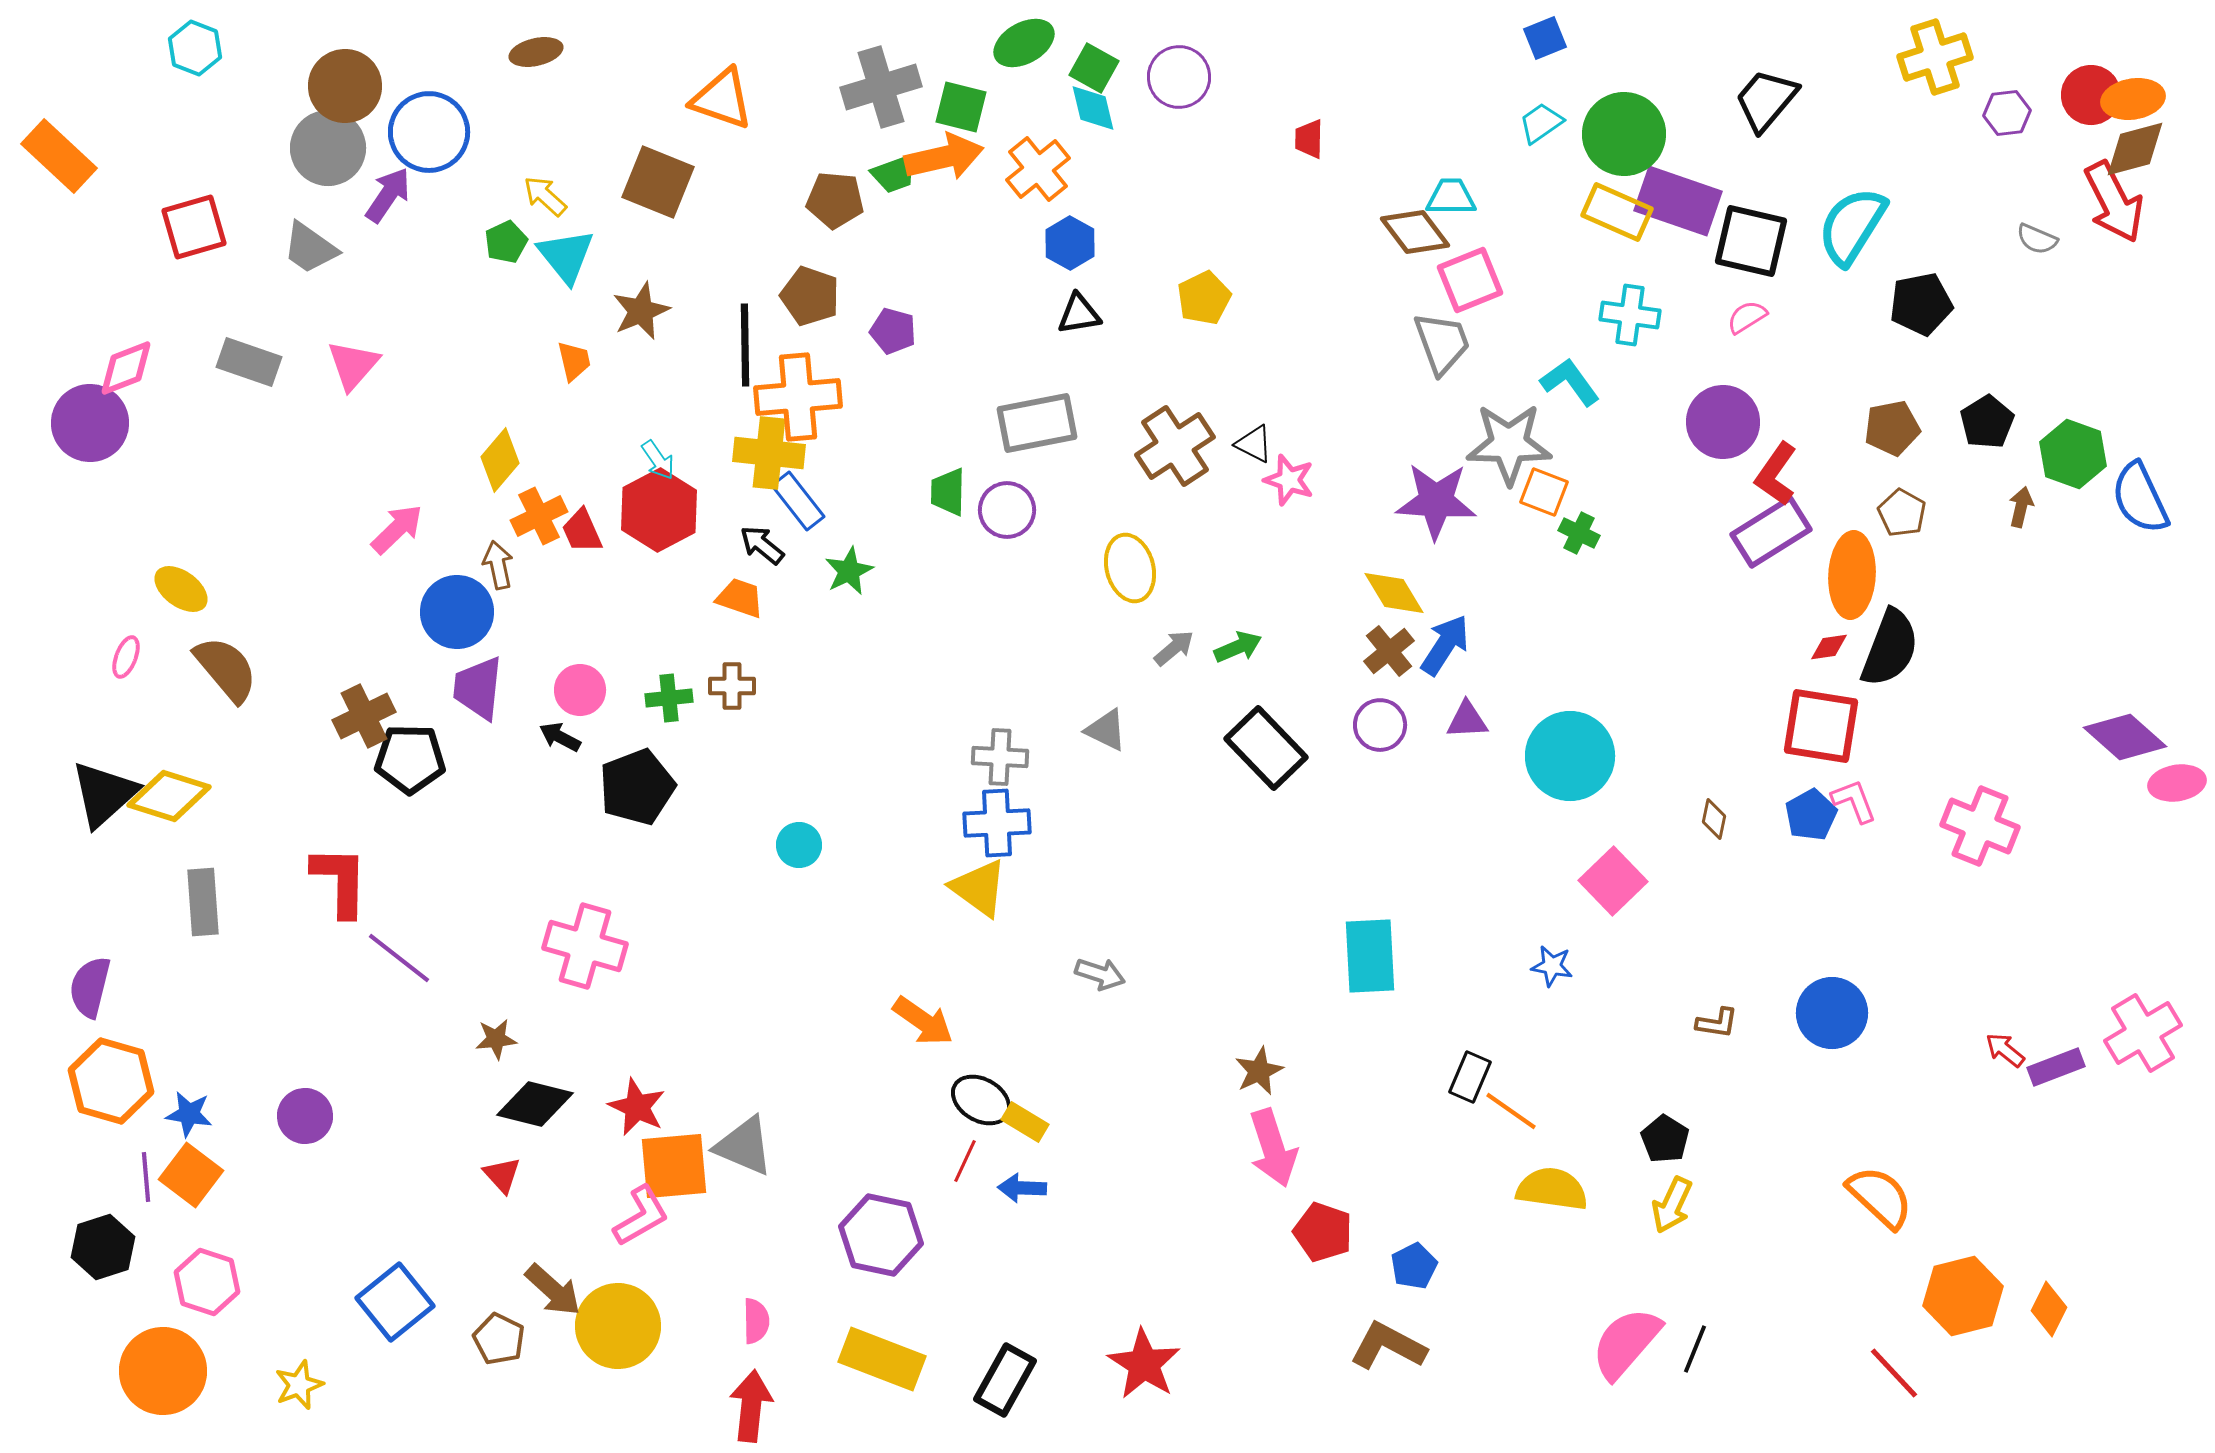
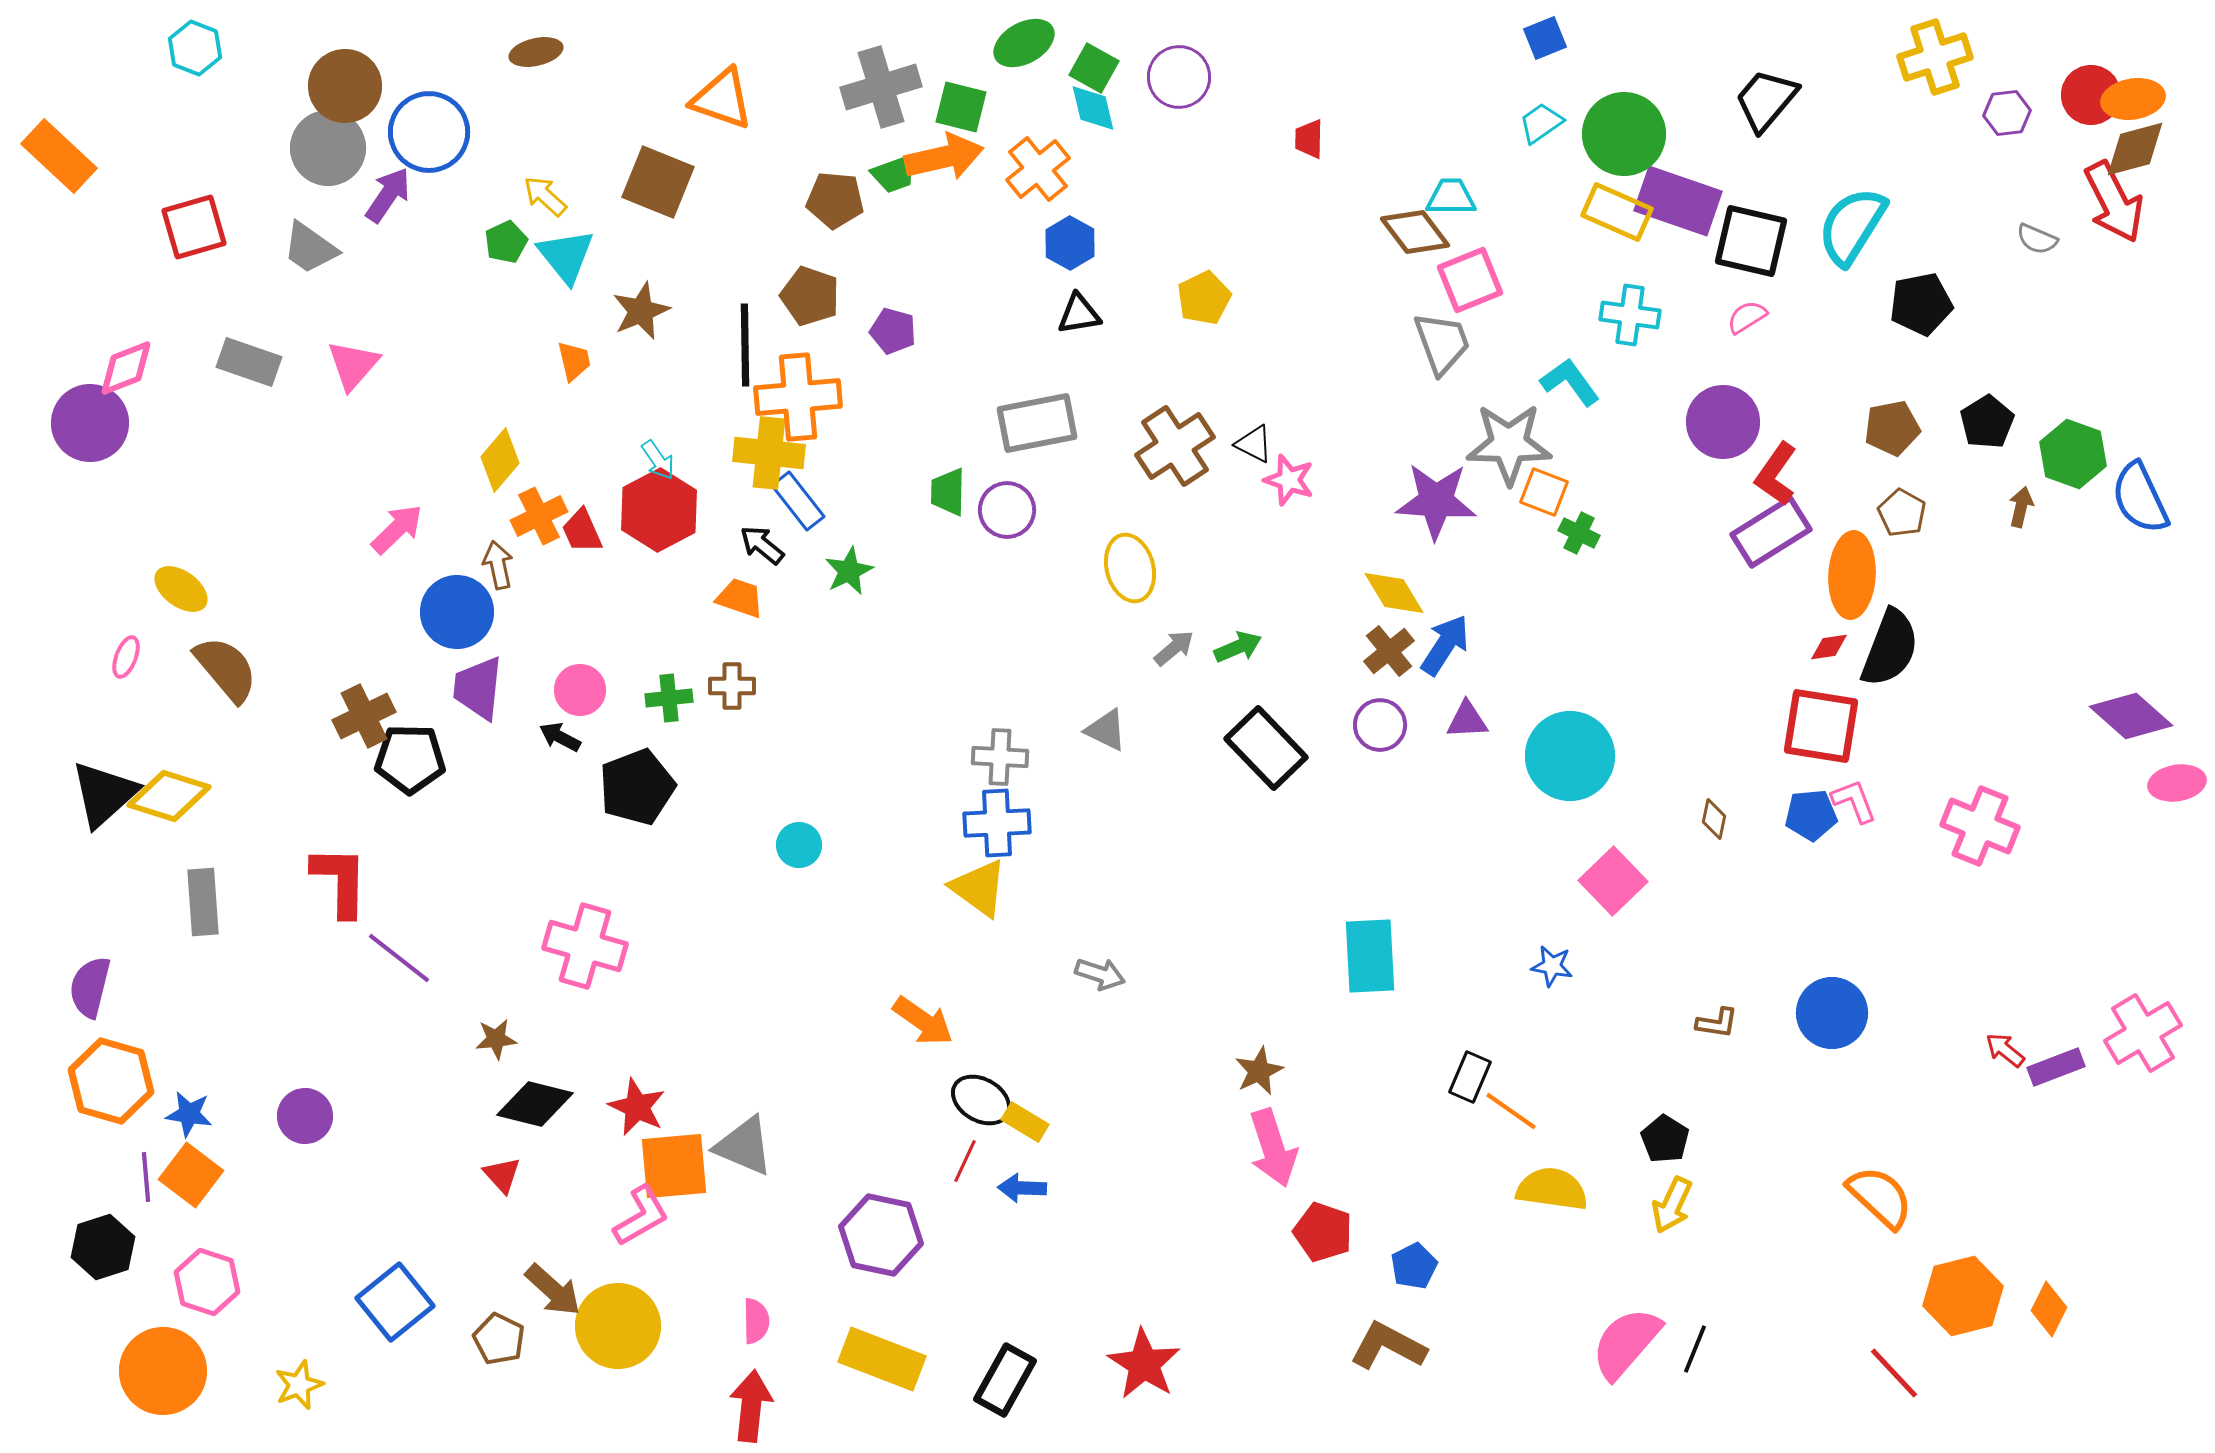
purple diamond at (2125, 737): moved 6 px right, 21 px up
blue pentagon at (1811, 815): rotated 24 degrees clockwise
